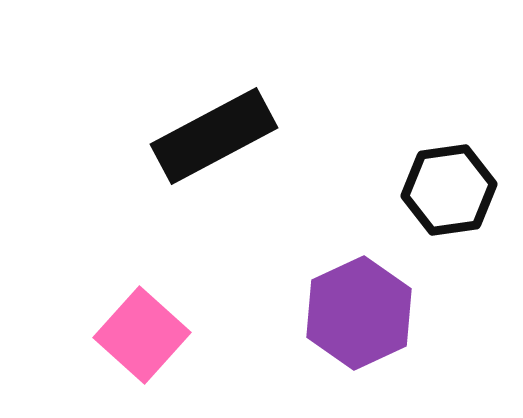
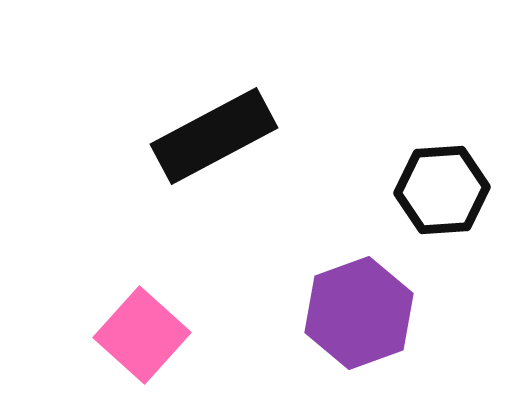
black hexagon: moved 7 px left; rotated 4 degrees clockwise
purple hexagon: rotated 5 degrees clockwise
